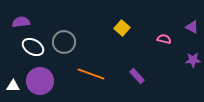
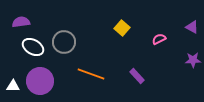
pink semicircle: moved 5 px left; rotated 40 degrees counterclockwise
